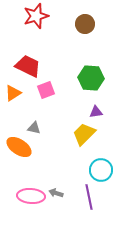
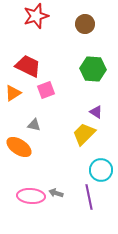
green hexagon: moved 2 px right, 9 px up
purple triangle: rotated 40 degrees clockwise
gray triangle: moved 3 px up
